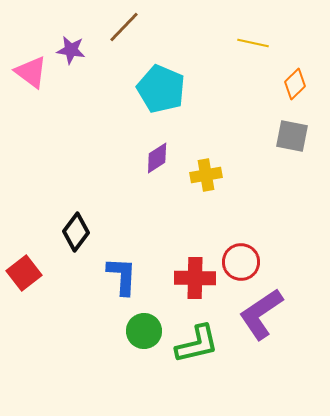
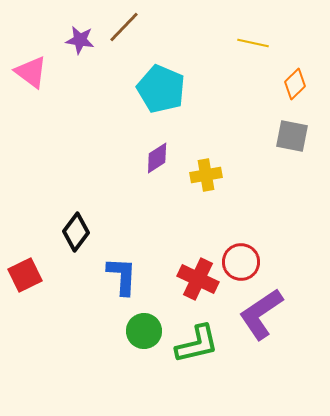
purple star: moved 9 px right, 10 px up
red square: moved 1 px right, 2 px down; rotated 12 degrees clockwise
red cross: moved 3 px right, 1 px down; rotated 24 degrees clockwise
